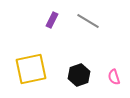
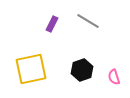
purple rectangle: moved 4 px down
black hexagon: moved 3 px right, 5 px up
